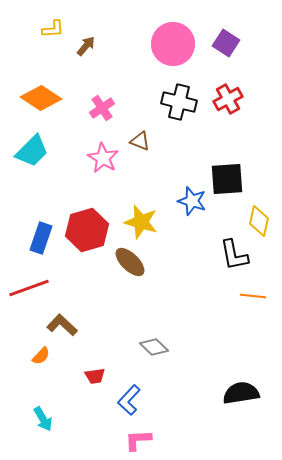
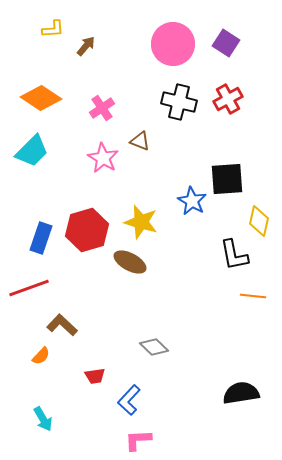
blue star: rotated 12 degrees clockwise
brown ellipse: rotated 16 degrees counterclockwise
